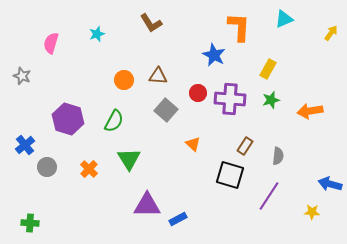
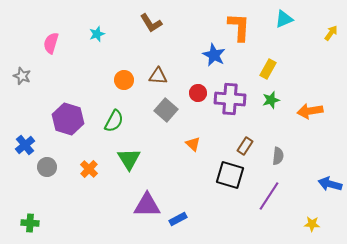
yellow star: moved 12 px down
